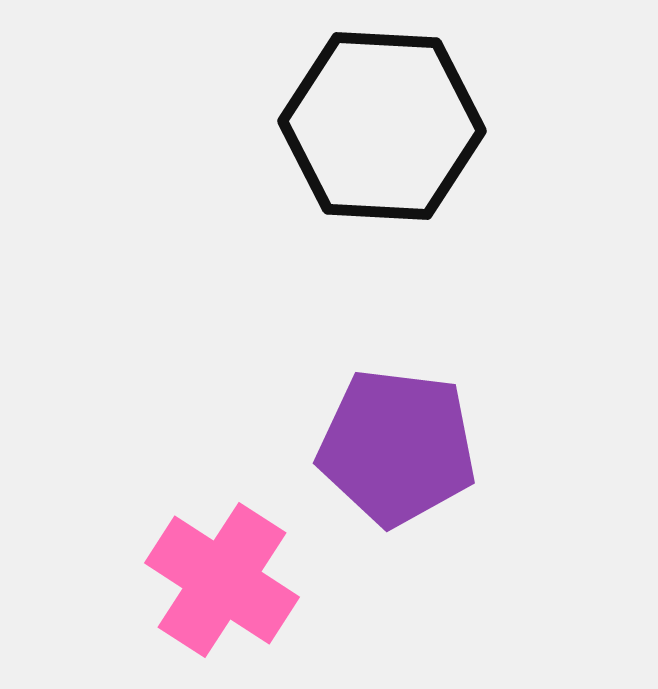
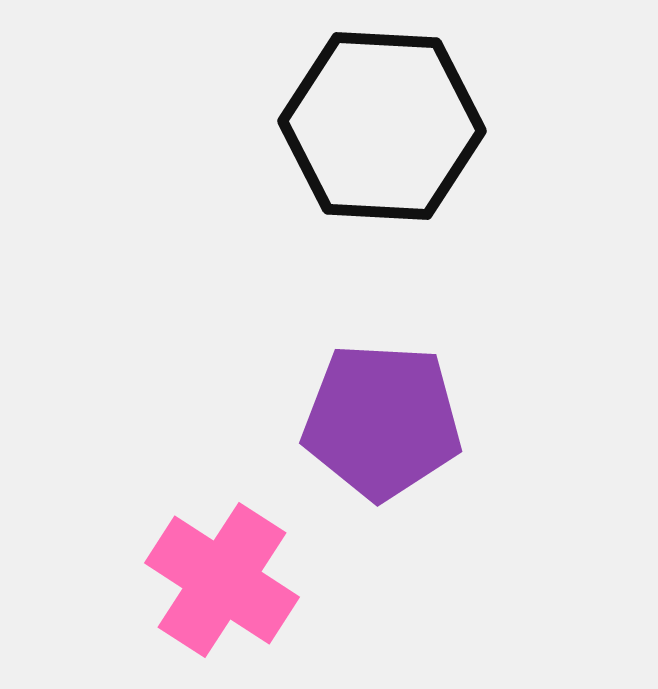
purple pentagon: moved 15 px left, 26 px up; rotated 4 degrees counterclockwise
